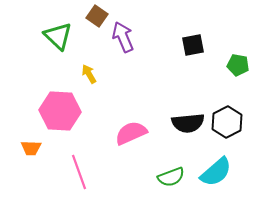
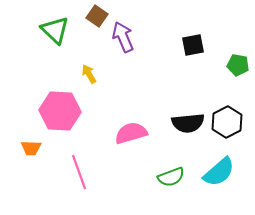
green triangle: moved 3 px left, 6 px up
pink semicircle: rotated 8 degrees clockwise
cyan semicircle: moved 3 px right
